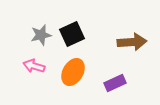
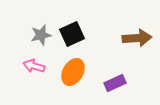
brown arrow: moved 5 px right, 4 px up
